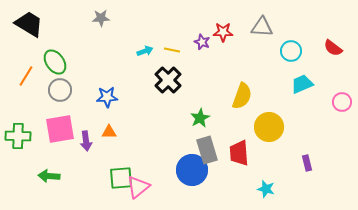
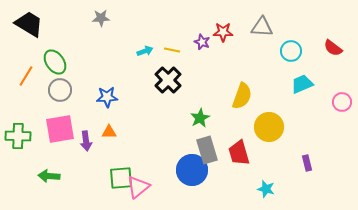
red trapezoid: rotated 12 degrees counterclockwise
